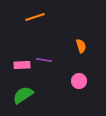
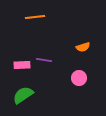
orange line: rotated 12 degrees clockwise
orange semicircle: moved 2 px right, 1 px down; rotated 88 degrees clockwise
pink circle: moved 3 px up
